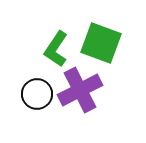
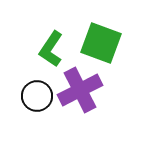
green L-shape: moved 5 px left
black circle: moved 2 px down
